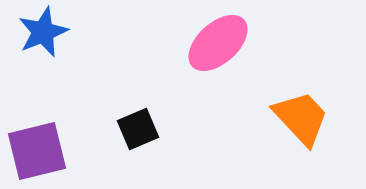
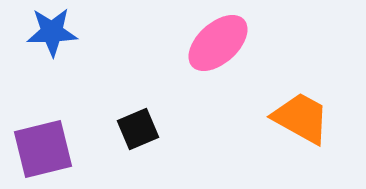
blue star: moved 9 px right; rotated 21 degrees clockwise
orange trapezoid: rotated 18 degrees counterclockwise
purple square: moved 6 px right, 2 px up
